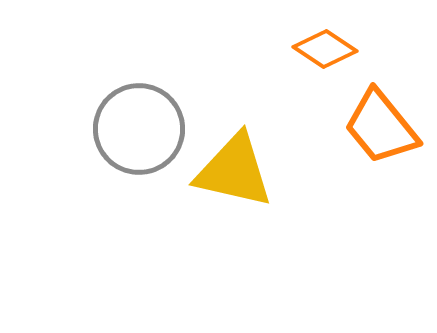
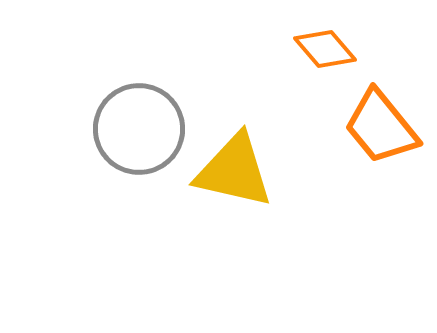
orange diamond: rotated 16 degrees clockwise
